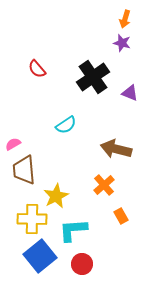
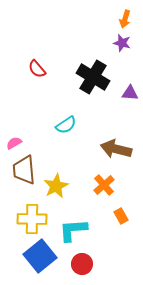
black cross: rotated 24 degrees counterclockwise
purple triangle: rotated 18 degrees counterclockwise
pink semicircle: moved 1 px right, 1 px up
yellow star: moved 10 px up
